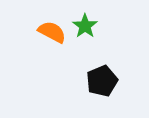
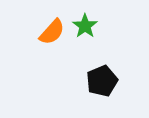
orange semicircle: rotated 104 degrees clockwise
